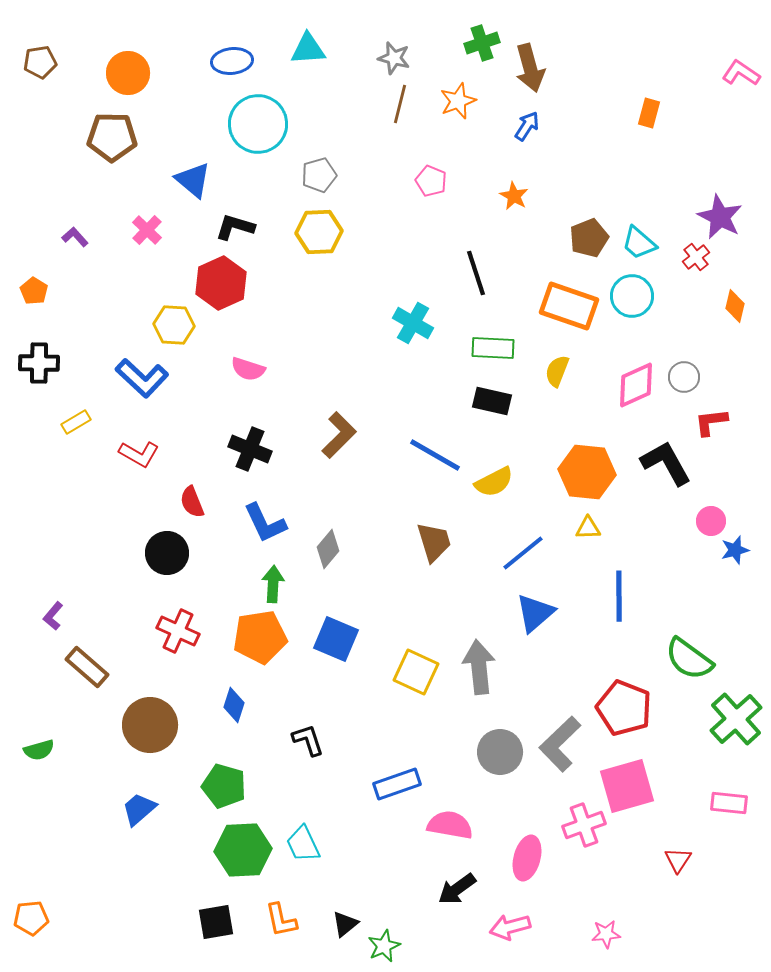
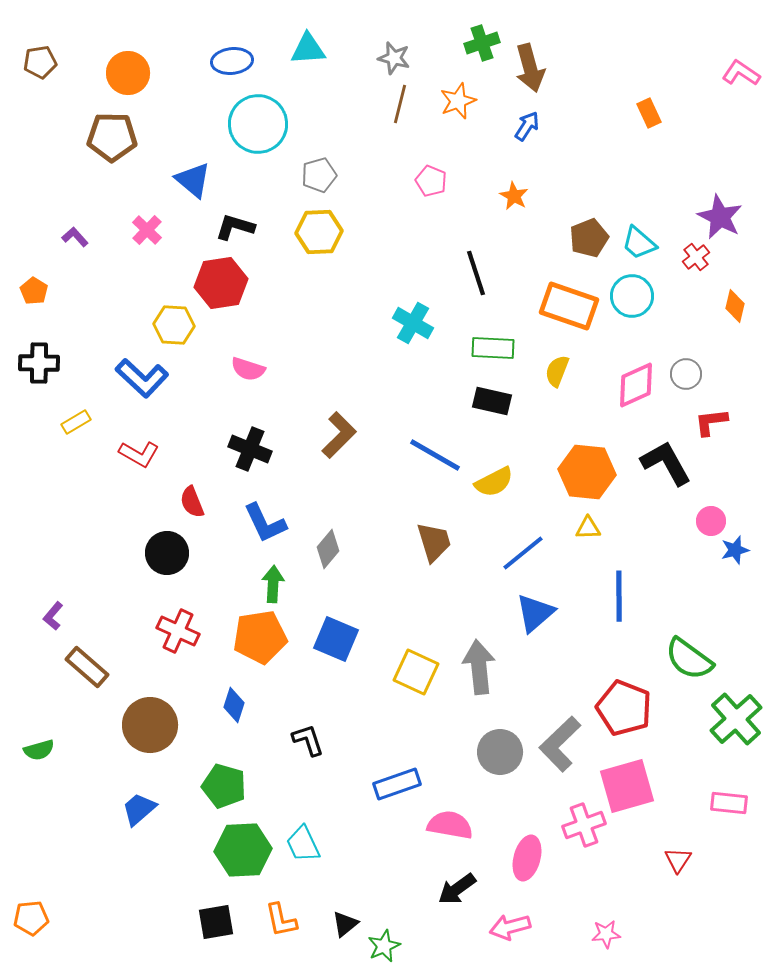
orange rectangle at (649, 113): rotated 40 degrees counterclockwise
red hexagon at (221, 283): rotated 15 degrees clockwise
gray circle at (684, 377): moved 2 px right, 3 px up
